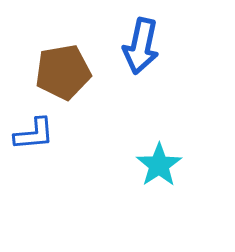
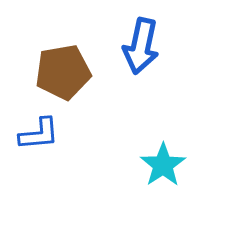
blue L-shape: moved 5 px right
cyan star: moved 4 px right
